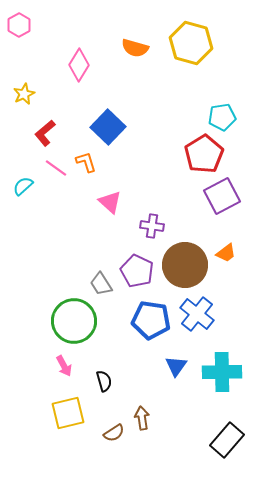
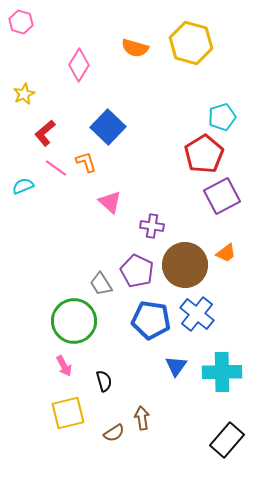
pink hexagon: moved 2 px right, 3 px up; rotated 15 degrees counterclockwise
cyan pentagon: rotated 8 degrees counterclockwise
cyan semicircle: rotated 20 degrees clockwise
